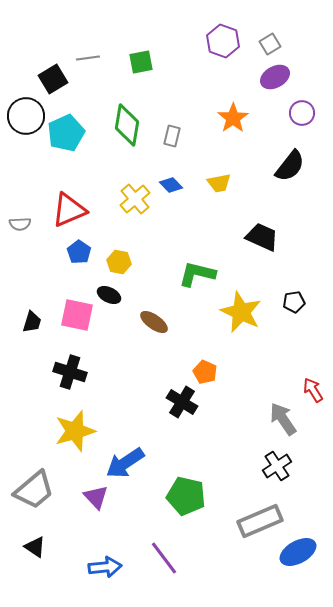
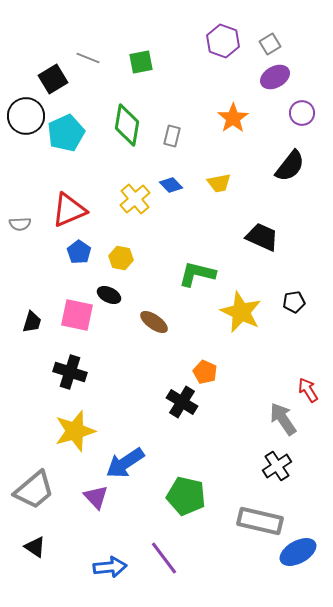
gray line at (88, 58): rotated 30 degrees clockwise
yellow hexagon at (119, 262): moved 2 px right, 4 px up
red arrow at (313, 390): moved 5 px left
gray rectangle at (260, 521): rotated 36 degrees clockwise
blue arrow at (105, 567): moved 5 px right
